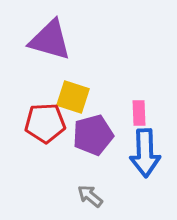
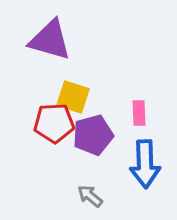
red pentagon: moved 9 px right
blue arrow: moved 11 px down
